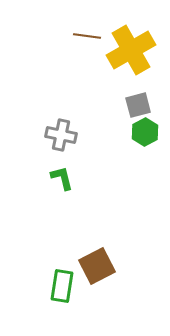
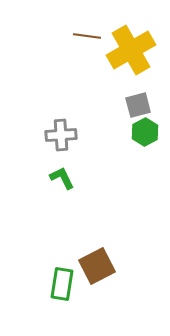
gray cross: rotated 16 degrees counterclockwise
green L-shape: rotated 12 degrees counterclockwise
green rectangle: moved 2 px up
